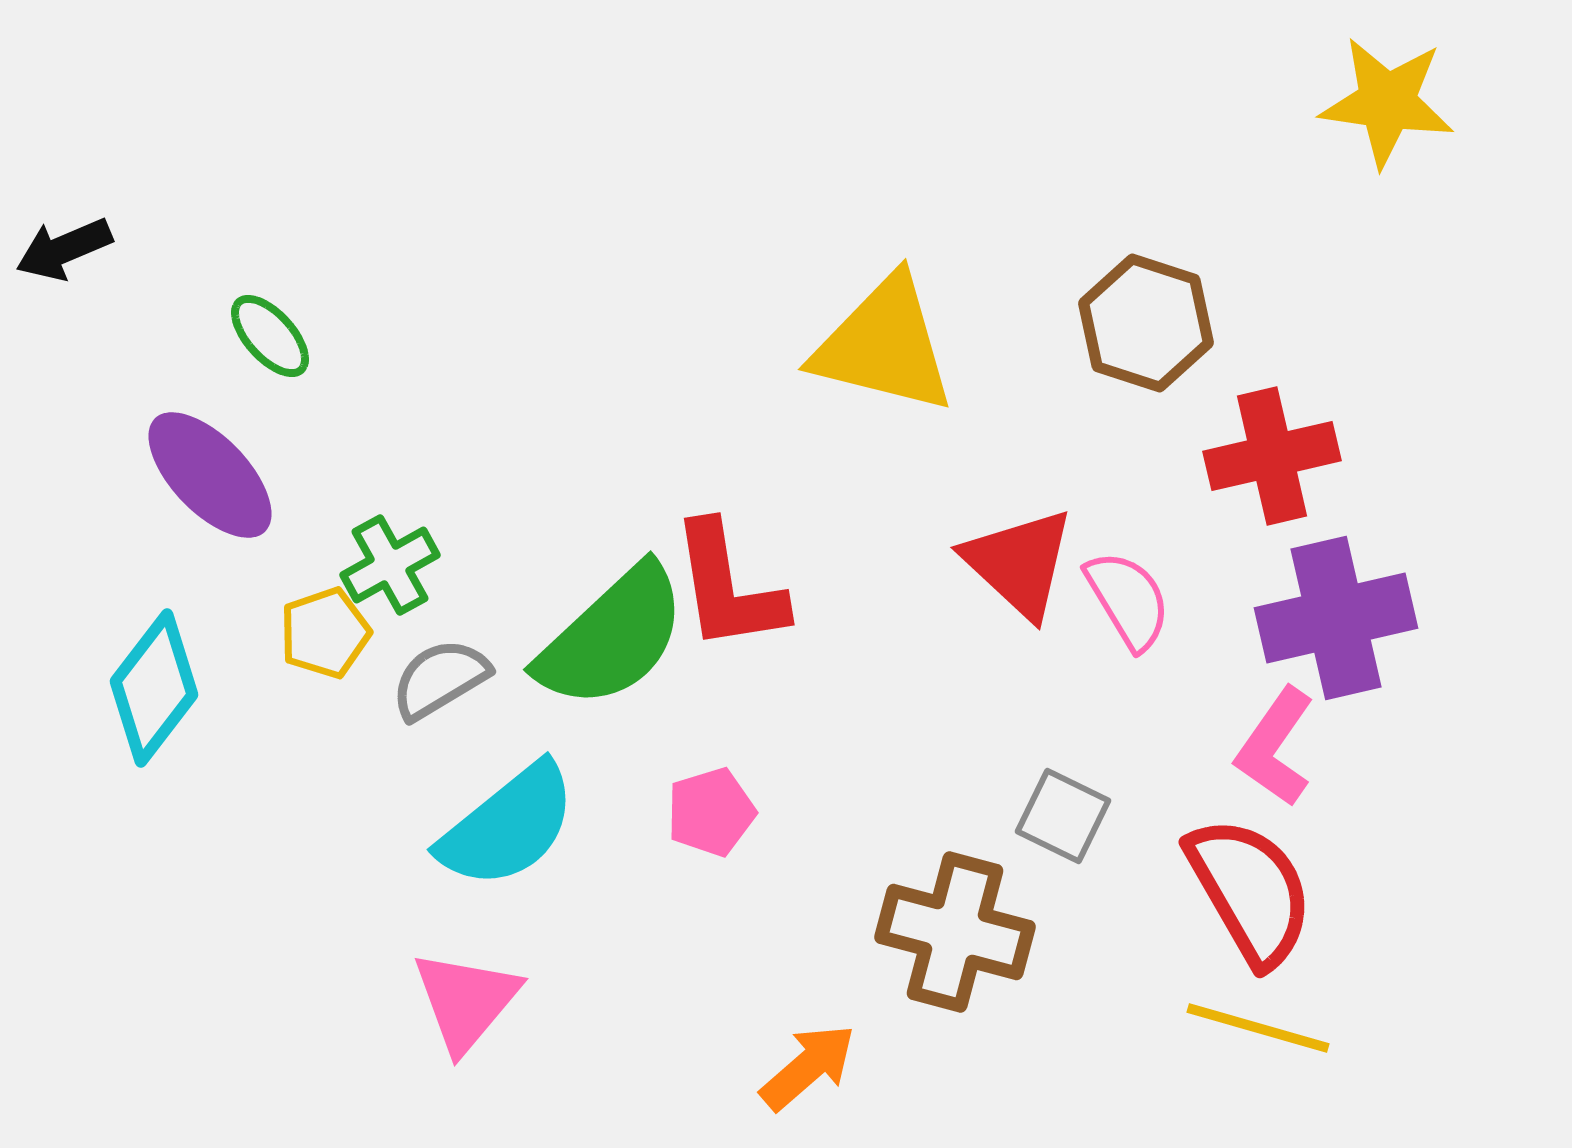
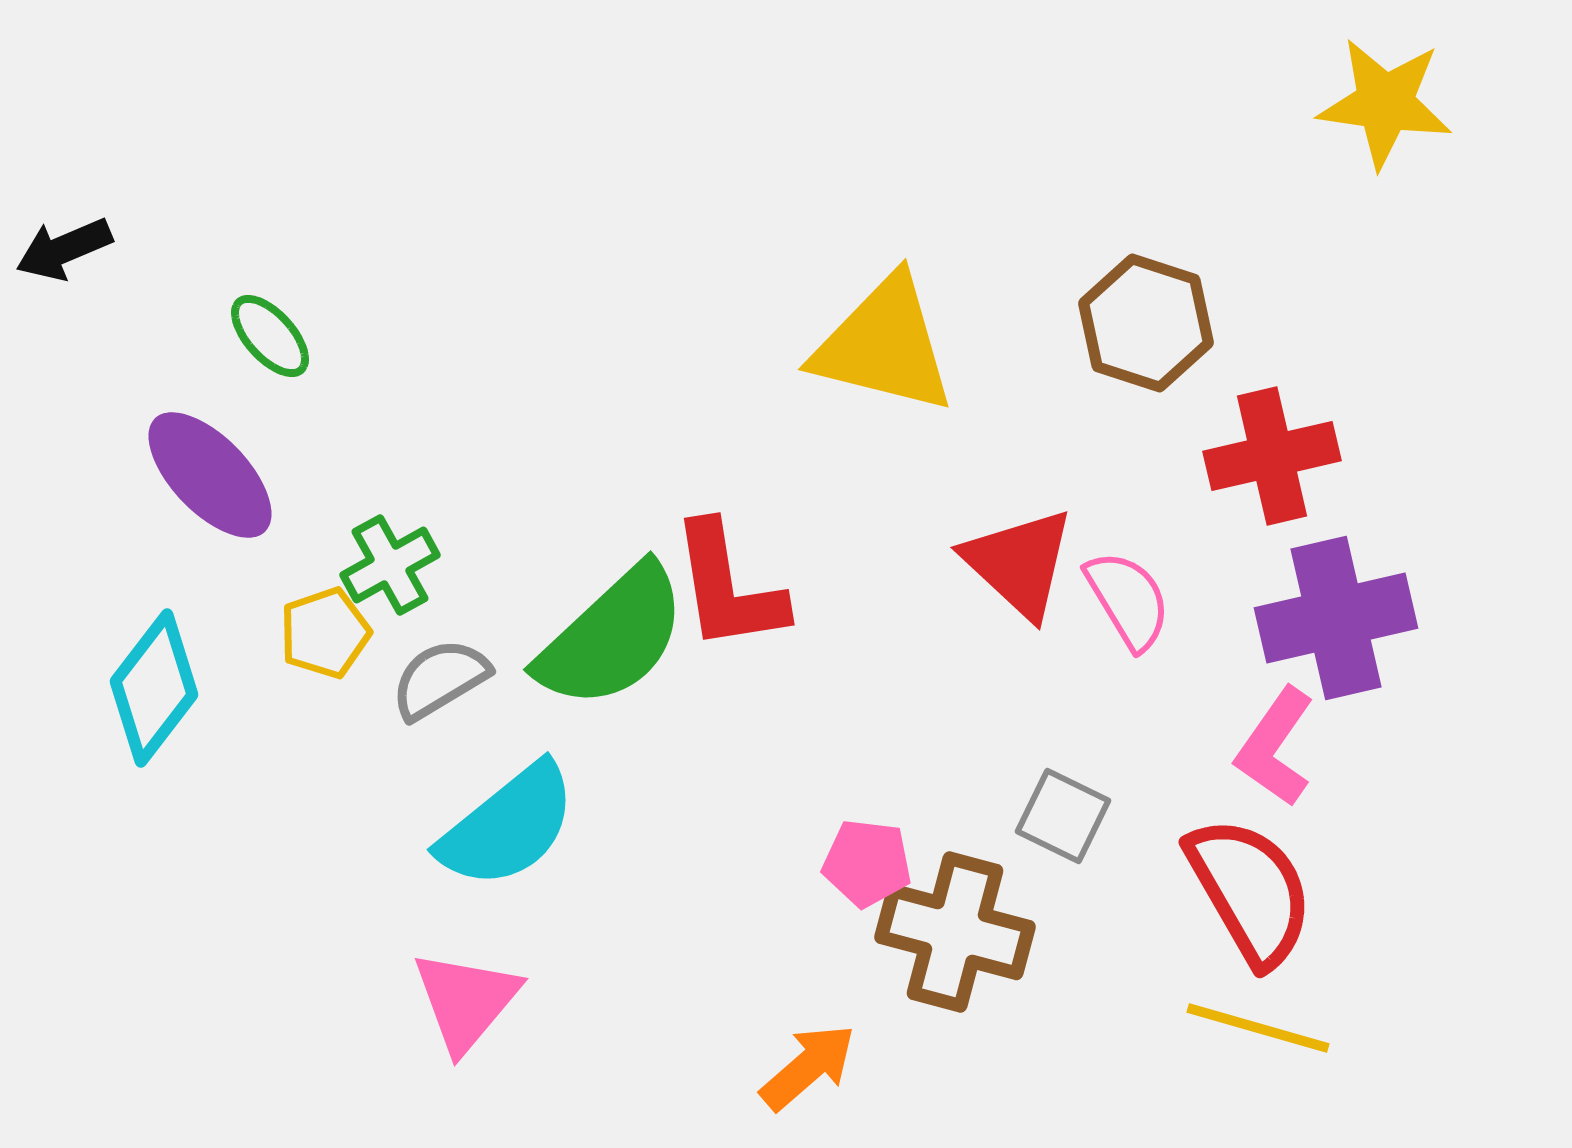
yellow star: moved 2 px left, 1 px down
pink pentagon: moved 156 px right, 51 px down; rotated 24 degrees clockwise
